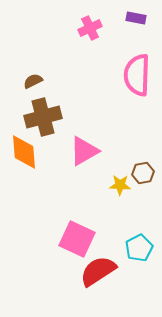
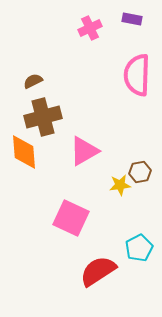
purple rectangle: moved 4 px left, 1 px down
brown hexagon: moved 3 px left, 1 px up
yellow star: rotated 10 degrees counterclockwise
pink square: moved 6 px left, 21 px up
